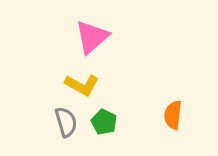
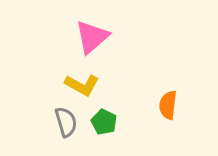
orange semicircle: moved 5 px left, 10 px up
